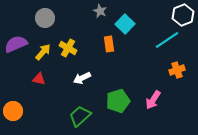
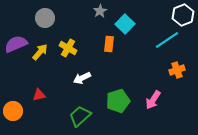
gray star: rotated 16 degrees clockwise
orange rectangle: rotated 14 degrees clockwise
yellow arrow: moved 3 px left
red triangle: moved 16 px down; rotated 24 degrees counterclockwise
